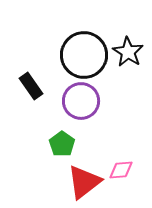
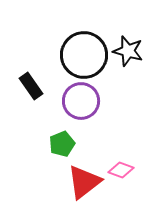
black star: moved 1 px up; rotated 16 degrees counterclockwise
green pentagon: rotated 15 degrees clockwise
pink diamond: rotated 25 degrees clockwise
